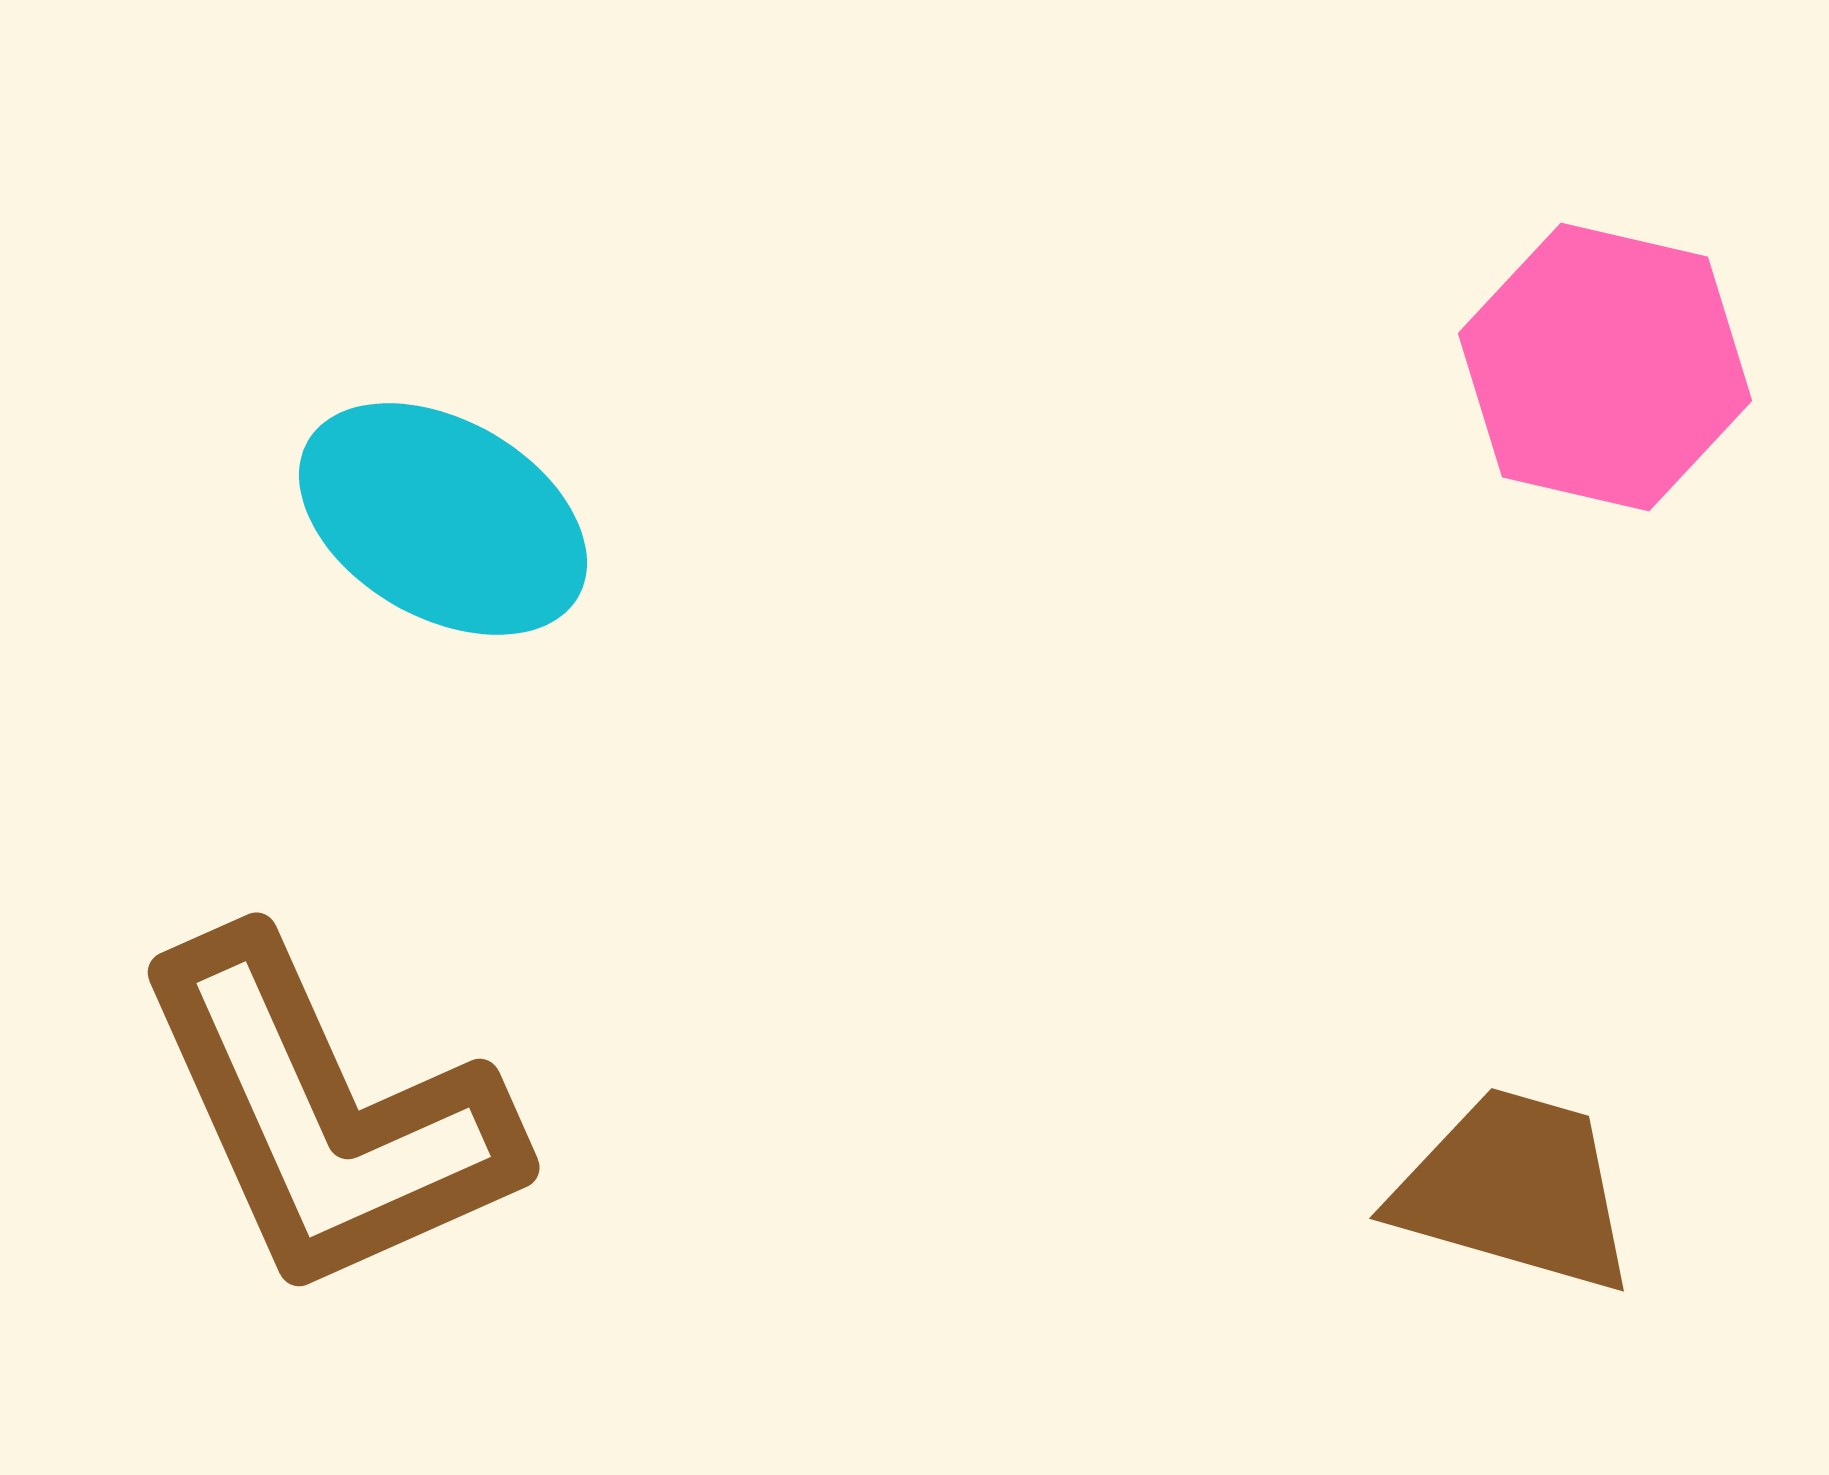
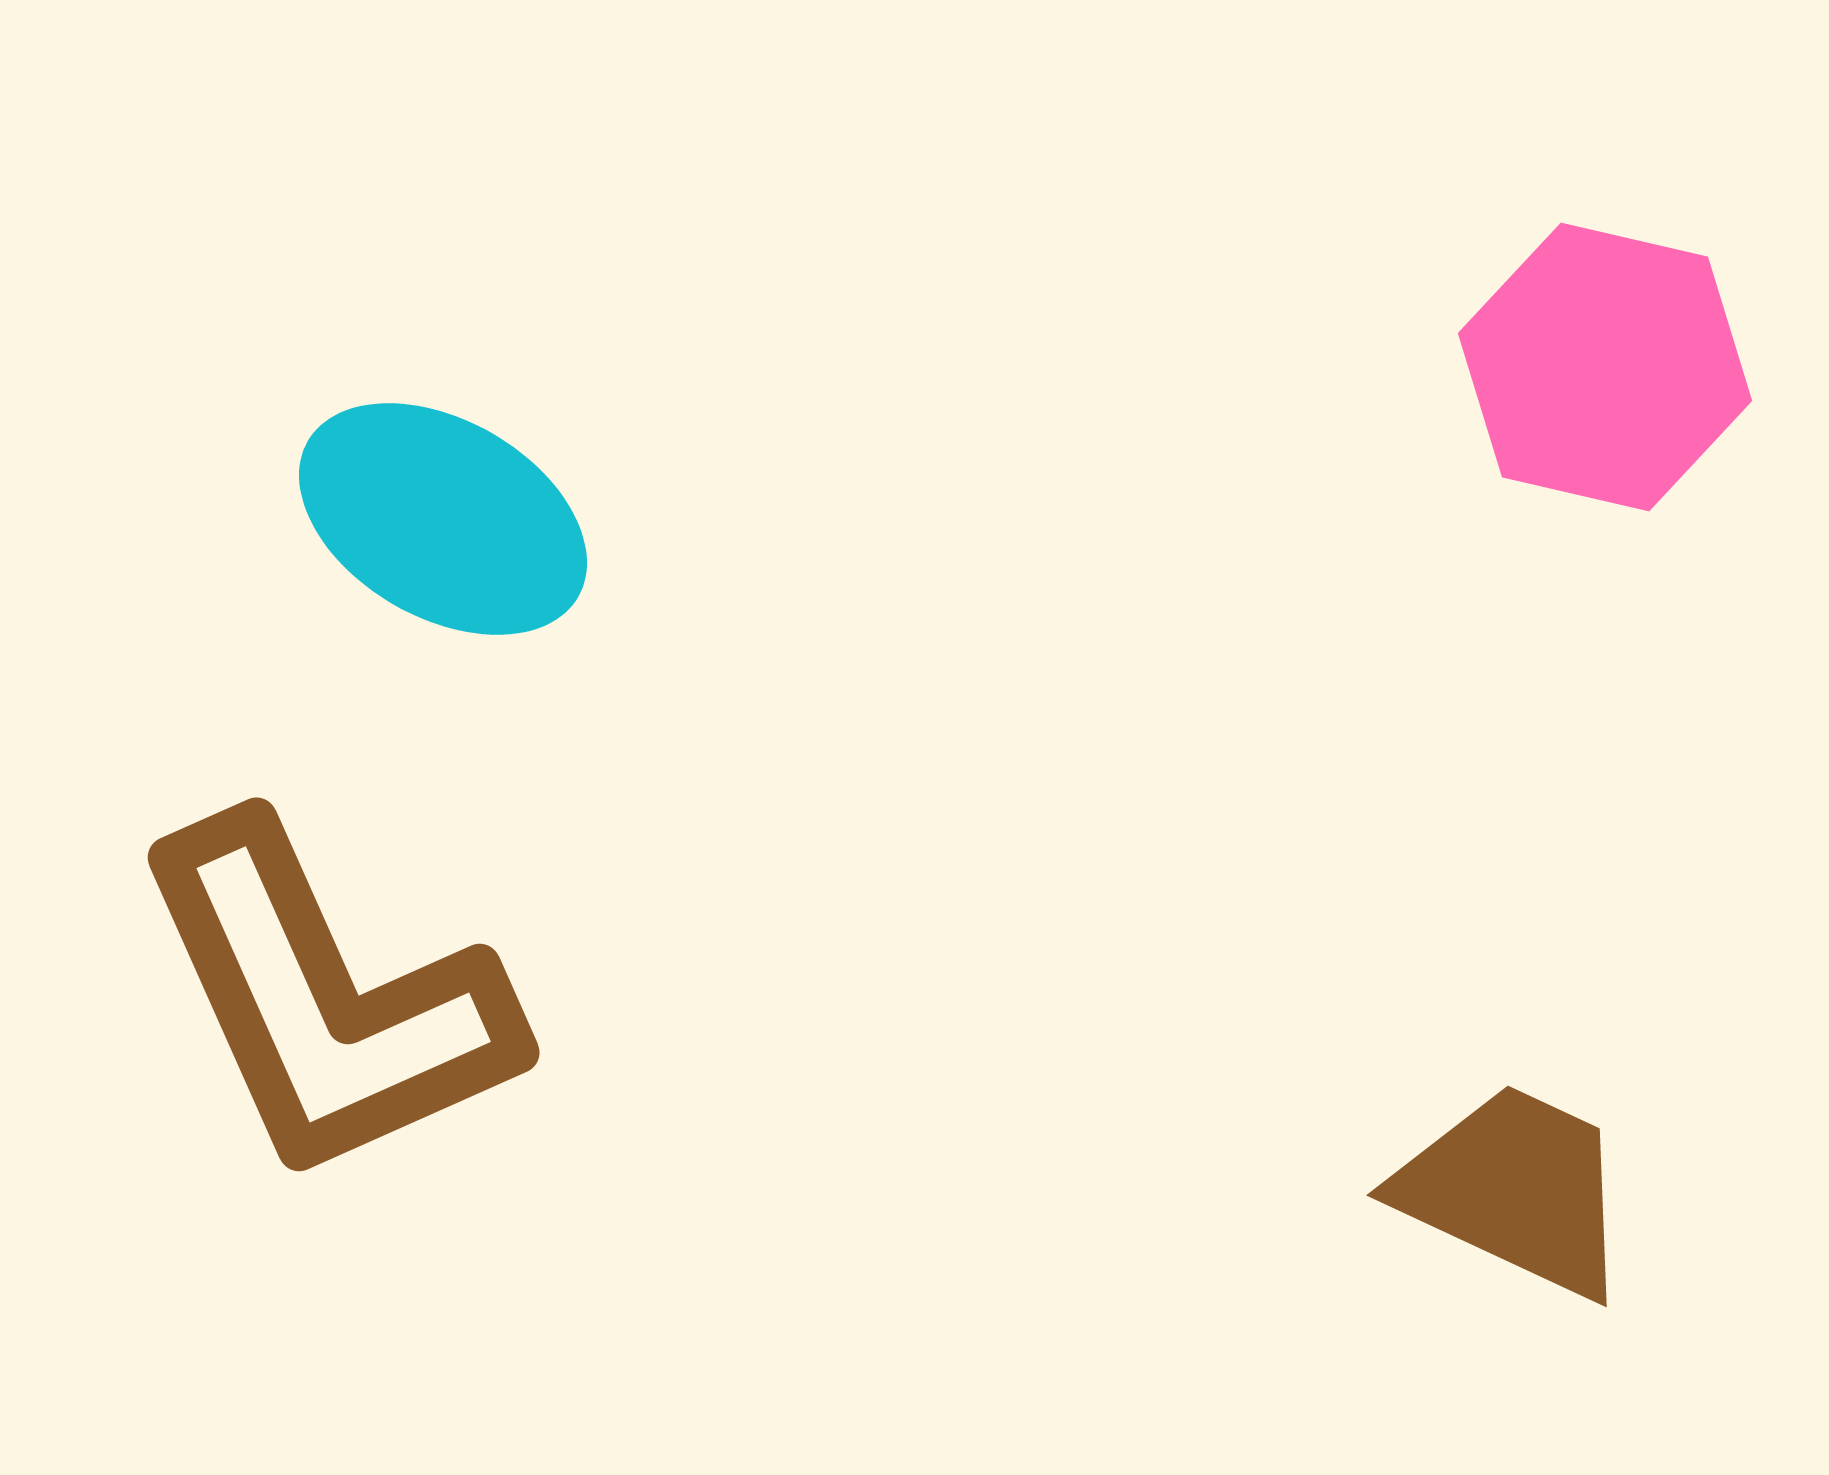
brown L-shape: moved 115 px up
brown trapezoid: rotated 9 degrees clockwise
